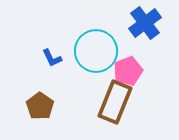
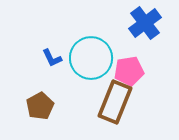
cyan circle: moved 5 px left, 7 px down
pink pentagon: moved 1 px right; rotated 12 degrees clockwise
brown pentagon: rotated 8 degrees clockwise
